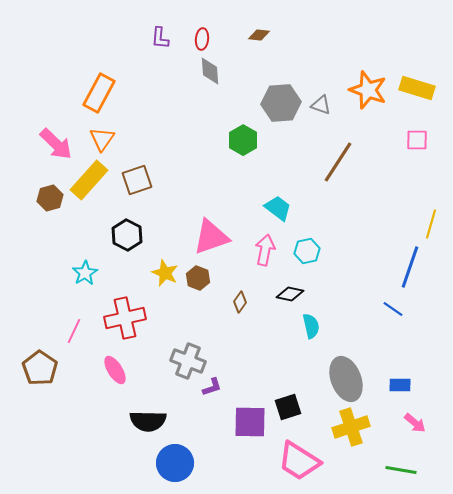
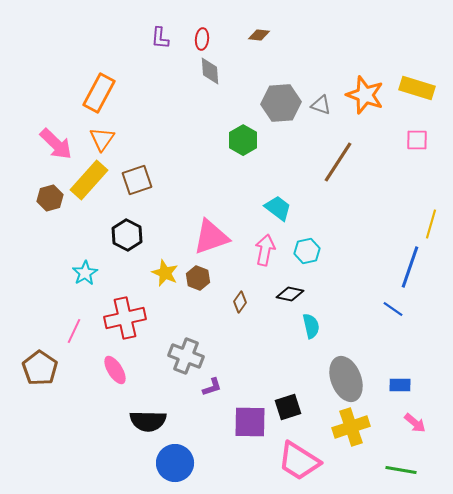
orange star at (368, 90): moved 3 px left, 5 px down
gray cross at (188, 361): moved 2 px left, 5 px up
